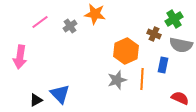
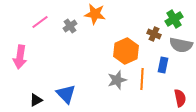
blue triangle: moved 6 px right
red semicircle: rotated 54 degrees clockwise
